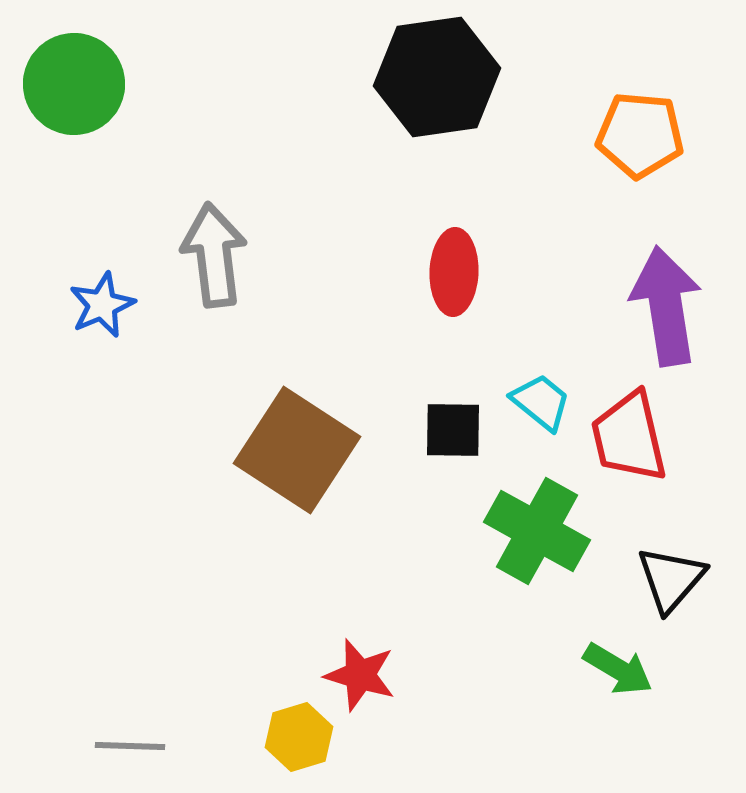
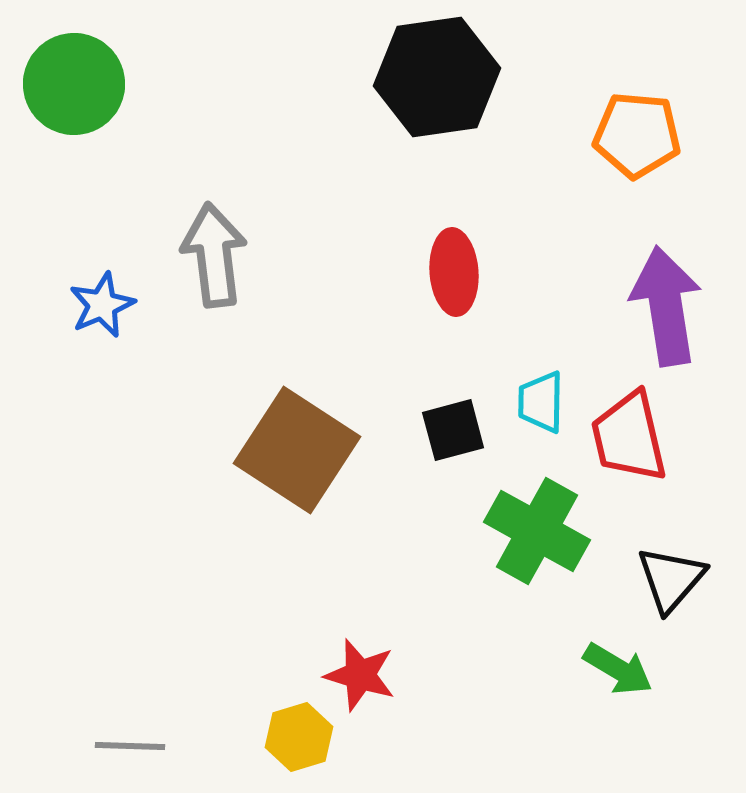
orange pentagon: moved 3 px left
red ellipse: rotated 6 degrees counterclockwise
cyan trapezoid: rotated 128 degrees counterclockwise
black square: rotated 16 degrees counterclockwise
